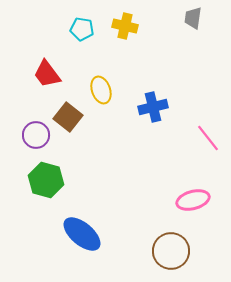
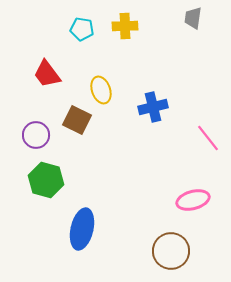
yellow cross: rotated 15 degrees counterclockwise
brown square: moved 9 px right, 3 px down; rotated 12 degrees counterclockwise
blue ellipse: moved 5 px up; rotated 63 degrees clockwise
